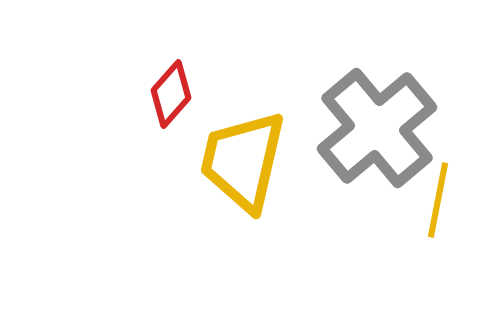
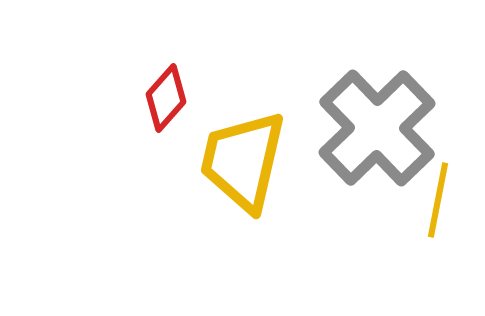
red diamond: moved 5 px left, 4 px down
gray cross: rotated 4 degrees counterclockwise
